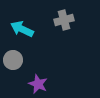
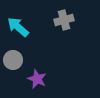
cyan arrow: moved 4 px left, 2 px up; rotated 15 degrees clockwise
purple star: moved 1 px left, 5 px up
